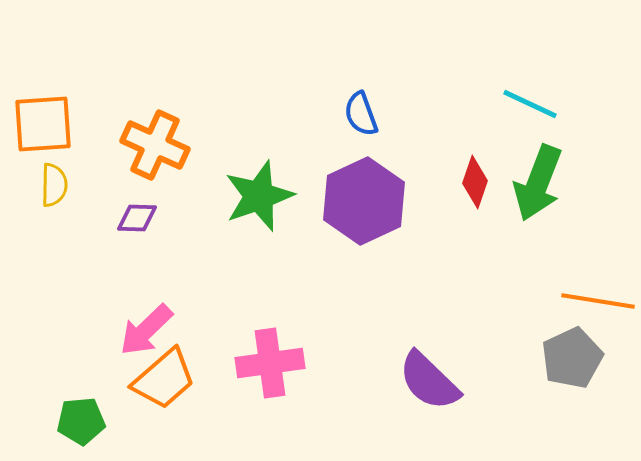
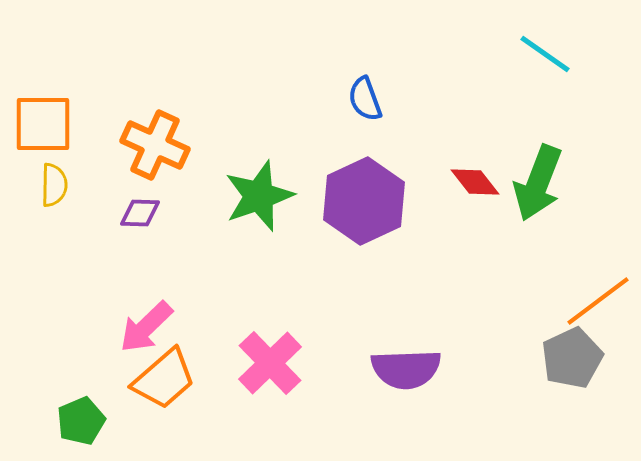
cyan line: moved 15 px right, 50 px up; rotated 10 degrees clockwise
blue semicircle: moved 4 px right, 15 px up
orange square: rotated 4 degrees clockwise
red diamond: rotated 57 degrees counterclockwise
purple diamond: moved 3 px right, 5 px up
orange line: rotated 46 degrees counterclockwise
pink arrow: moved 3 px up
pink cross: rotated 36 degrees counterclockwise
purple semicircle: moved 23 px left, 12 px up; rotated 46 degrees counterclockwise
green pentagon: rotated 18 degrees counterclockwise
